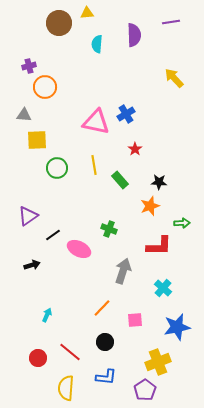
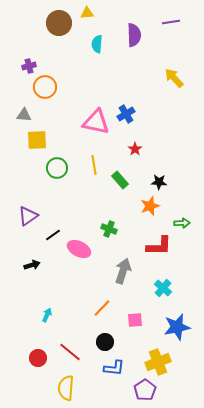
blue L-shape: moved 8 px right, 9 px up
